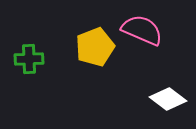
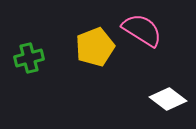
pink semicircle: rotated 9 degrees clockwise
green cross: moved 1 px up; rotated 12 degrees counterclockwise
